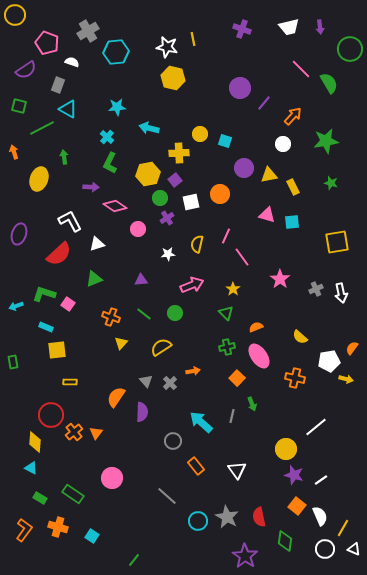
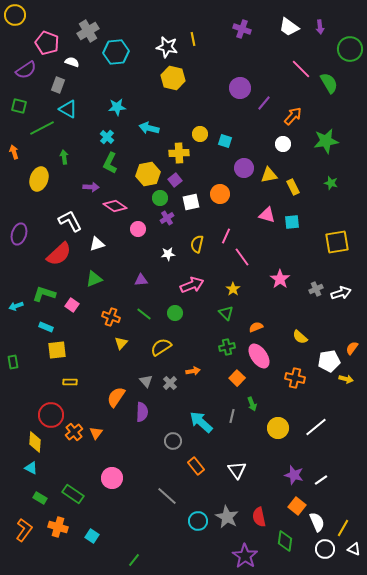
white trapezoid at (289, 27): rotated 50 degrees clockwise
white arrow at (341, 293): rotated 96 degrees counterclockwise
pink square at (68, 304): moved 4 px right, 1 px down
yellow circle at (286, 449): moved 8 px left, 21 px up
white semicircle at (320, 516): moved 3 px left, 6 px down
